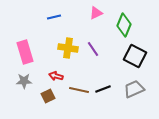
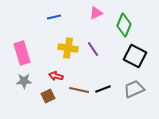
pink rectangle: moved 3 px left, 1 px down
